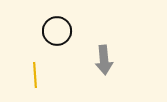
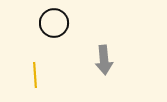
black circle: moved 3 px left, 8 px up
